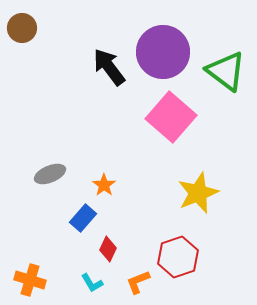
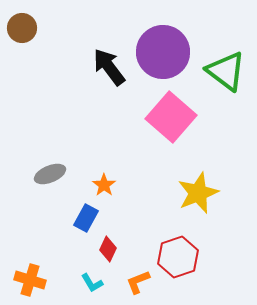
blue rectangle: moved 3 px right; rotated 12 degrees counterclockwise
